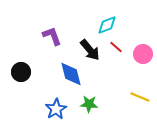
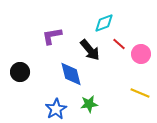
cyan diamond: moved 3 px left, 2 px up
purple L-shape: rotated 80 degrees counterclockwise
red line: moved 3 px right, 3 px up
pink circle: moved 2 px left
black circle: moved 1 px left
yellow line: moved 4 px up
green star: rotated 12 degrees counterclockwise
